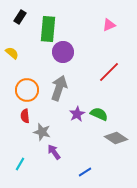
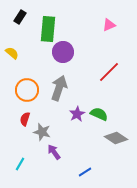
red semicircle: moved 3 px down; rotated 24 degrees clockwise
